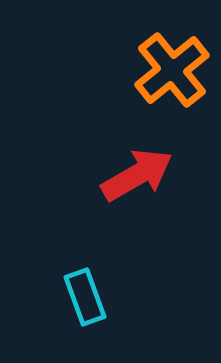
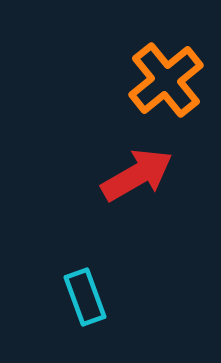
orange cross: moved 6 px left, 10 px down
